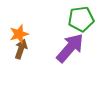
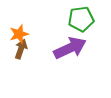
purple arrow: rotated 24 degrees clockwise
